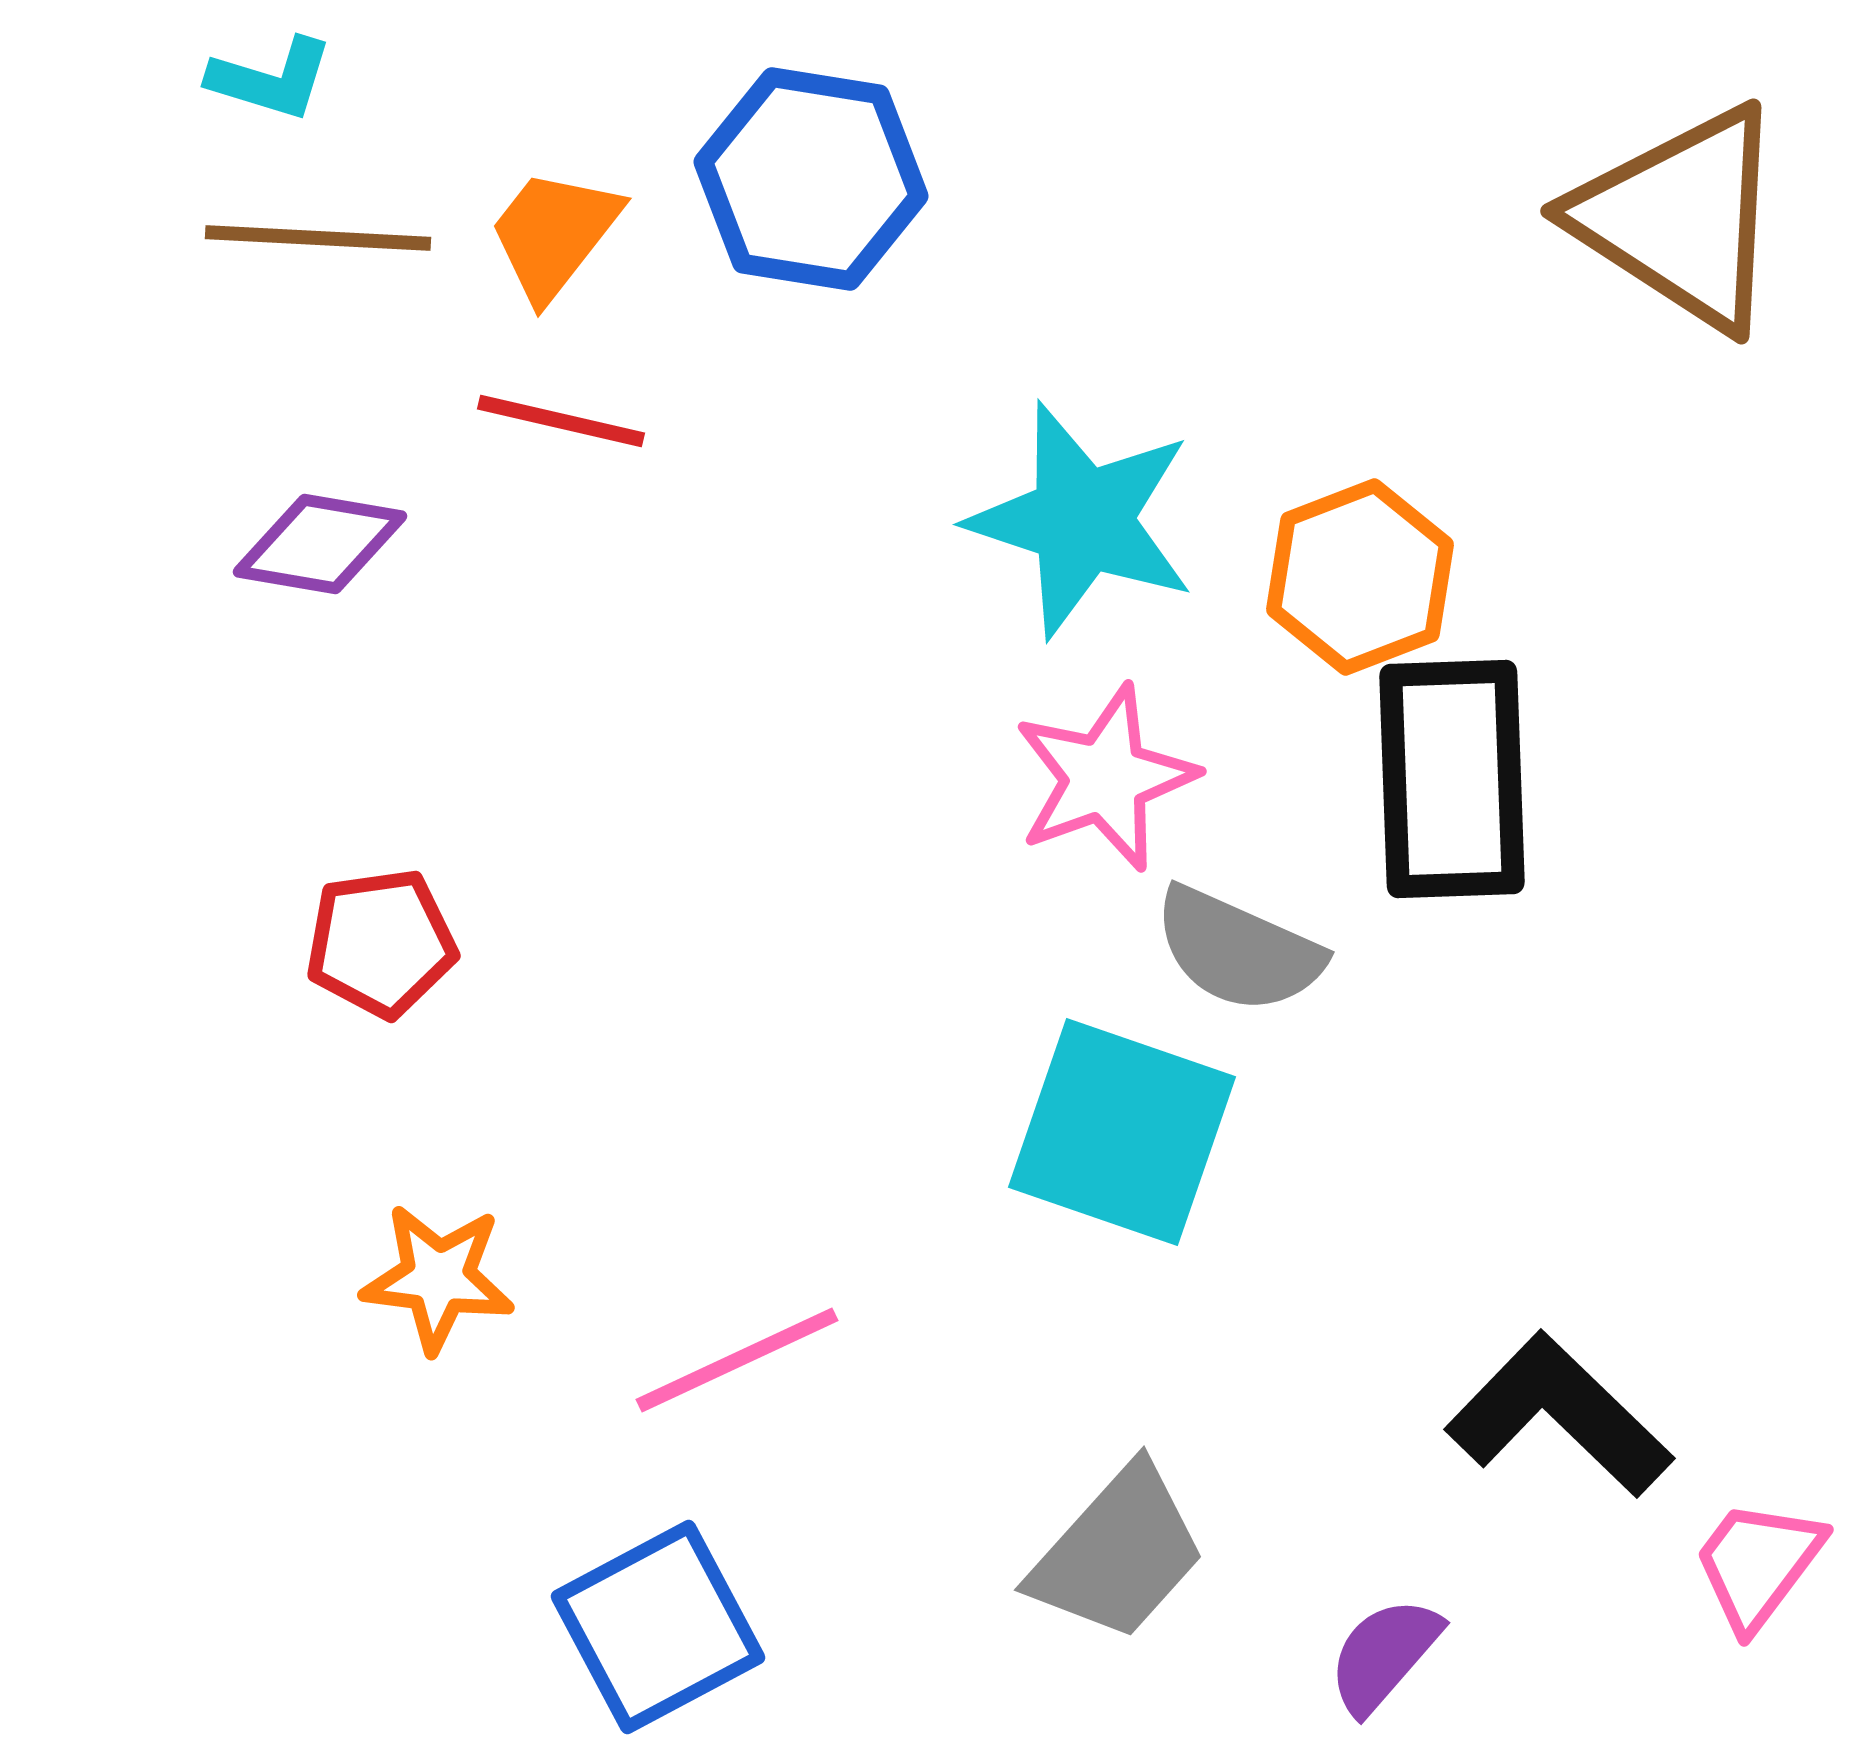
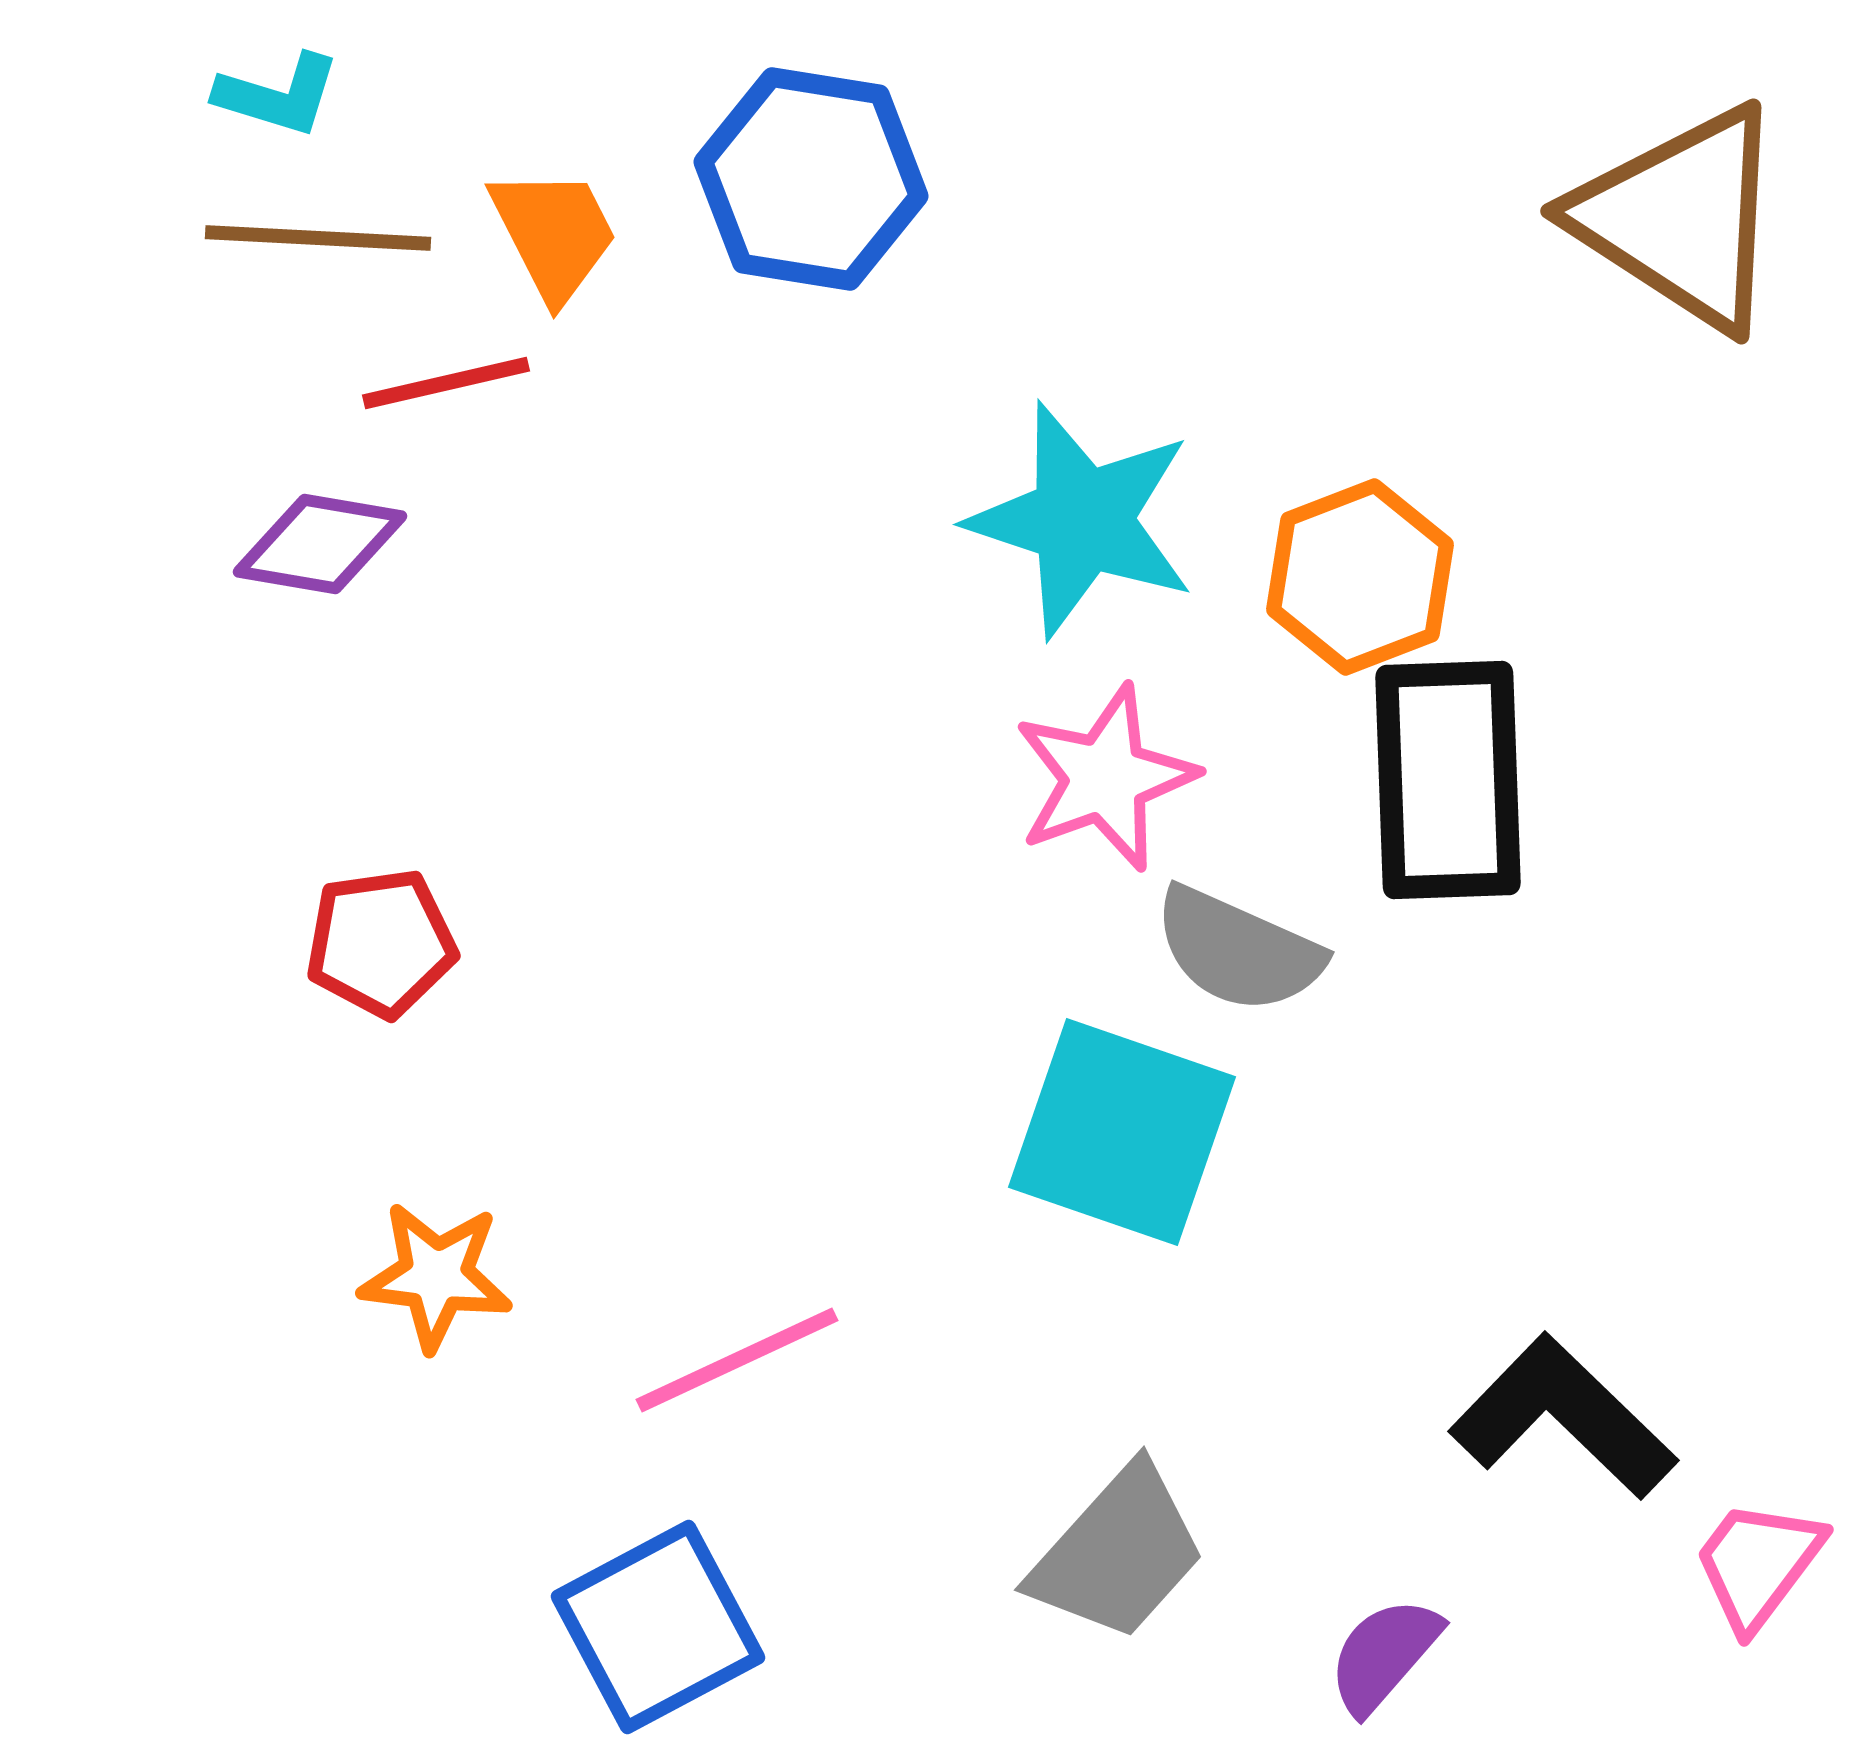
cyan L-shape: moved 7 px right, 16 px down
orange trapezoid: rotated 115 degrees clockwise
red line: moved 115 px left, 38 px up; rotated 26 degrees counterclockwise
black rectangle: moved 4 px left, 1 px down
orange star: moved 2 px left, 2 px up
black L-shape: moved 4 px right, 2 px down
